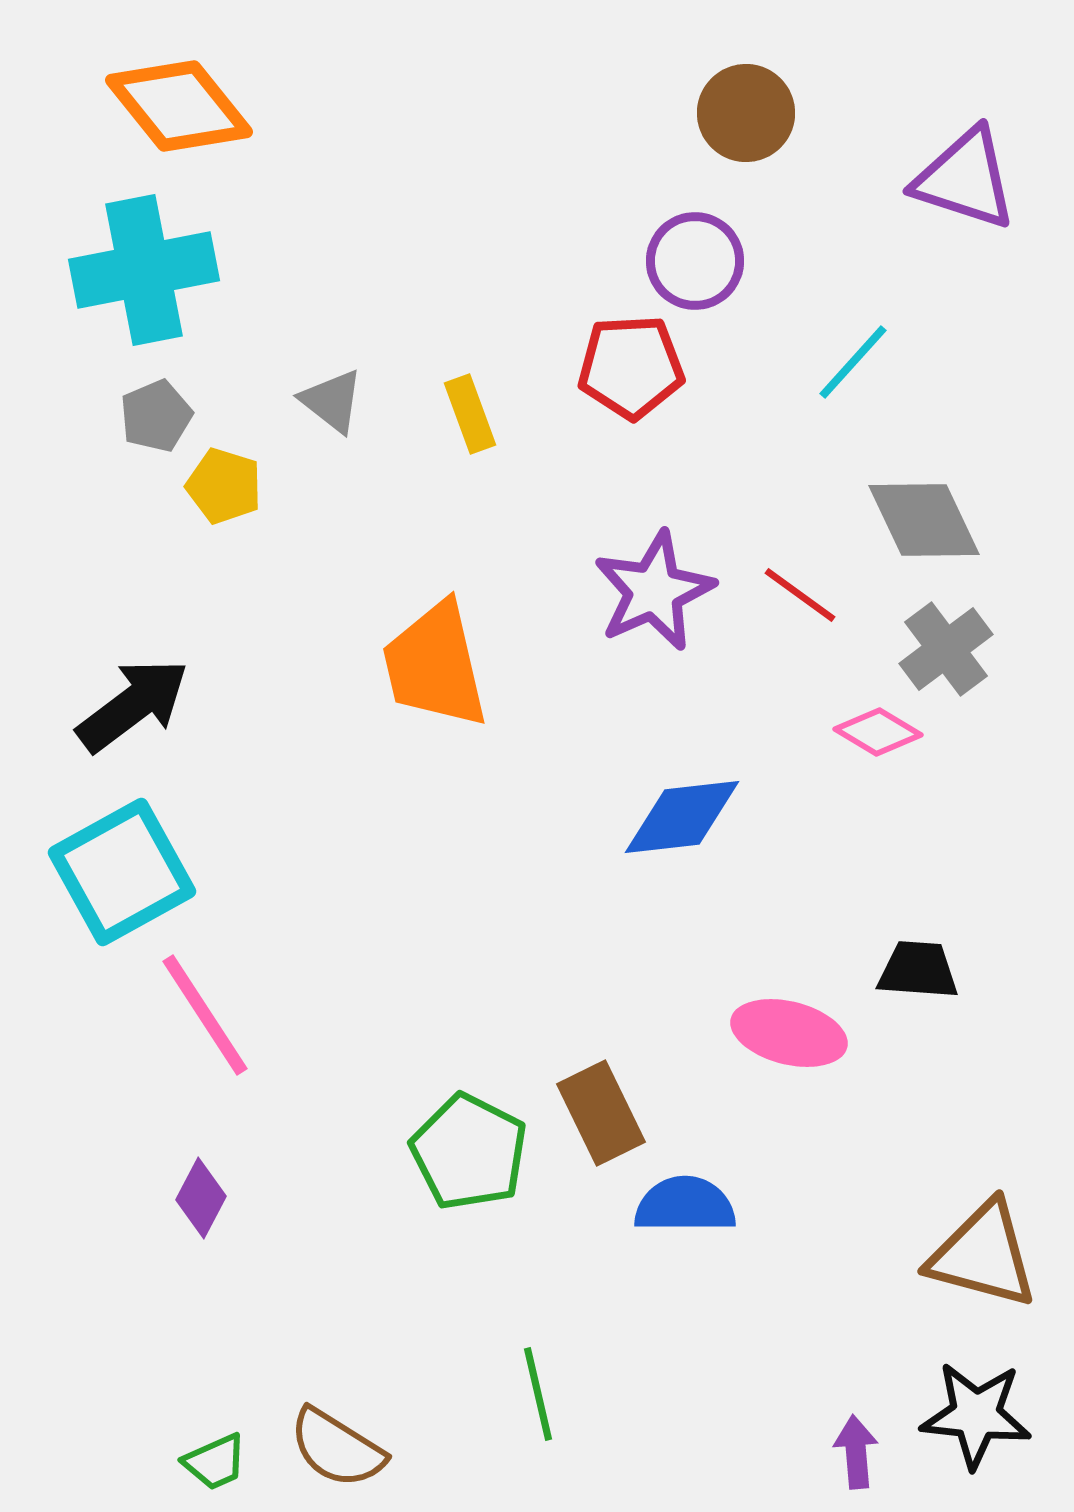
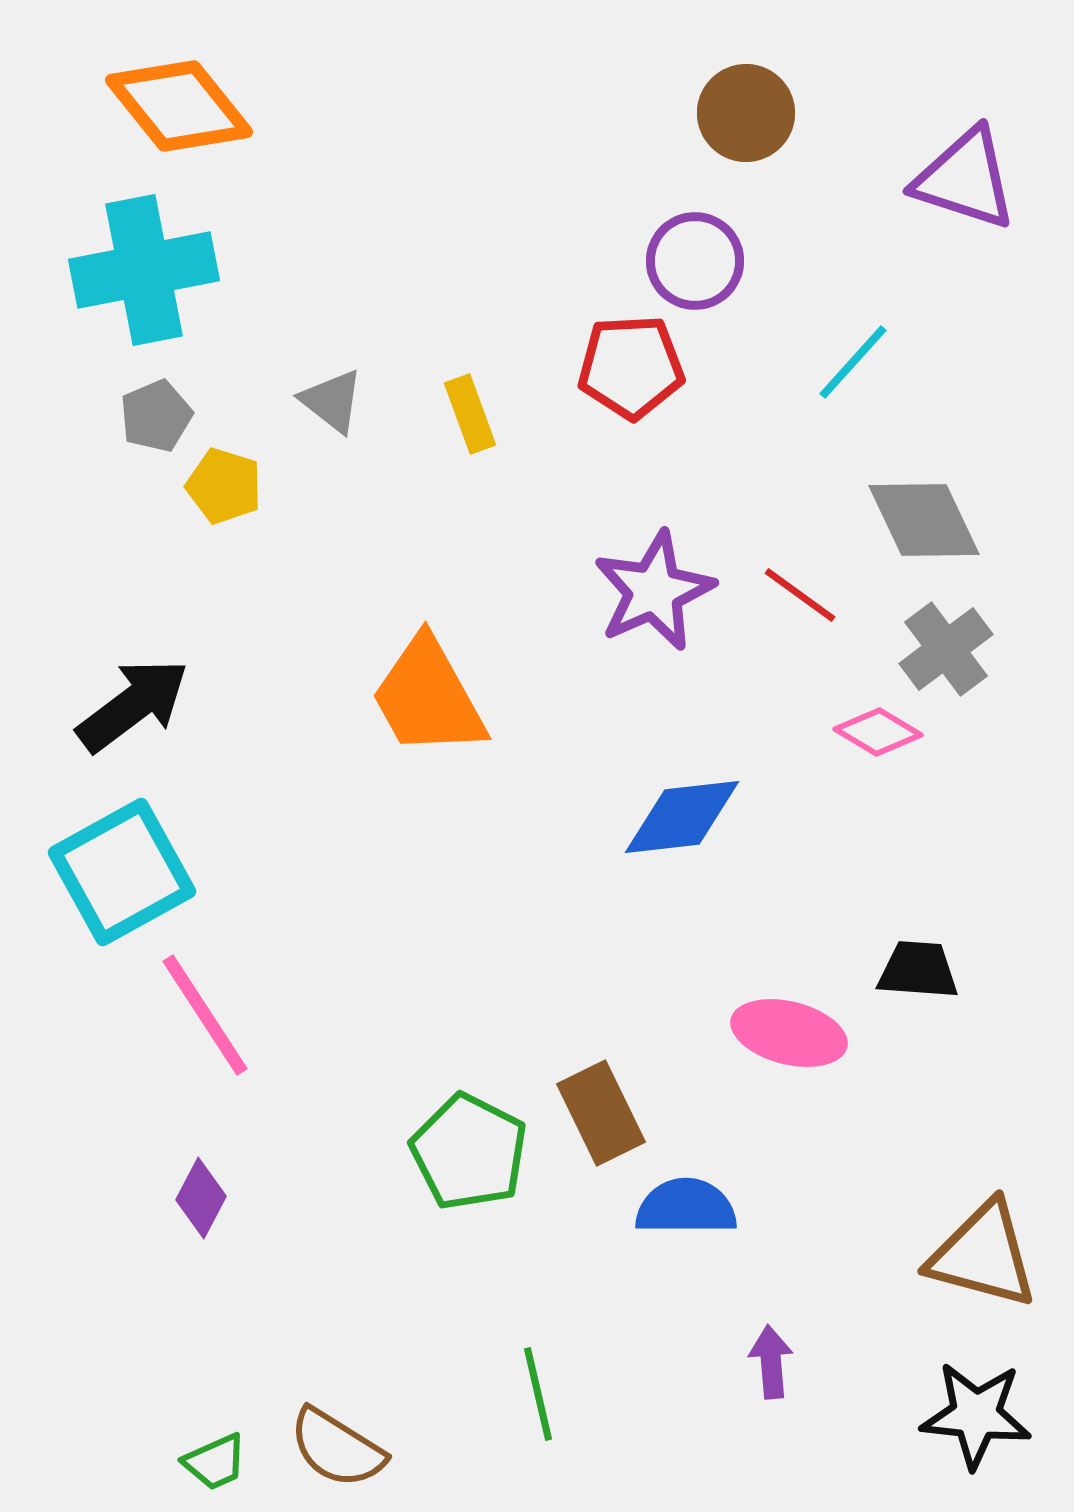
orange trapezoid: moved 7 px left, 32 px down; rotated 16 degrees counterclockwise
blue semicircle: moved 1 px right, 2 px down
purple arrow: moved 85 px left, 90 px up
